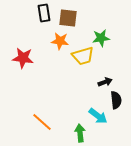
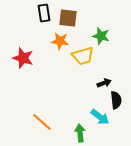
green star: moved 2 px up; rotated 24 degrees clockwise
red star: rotated 10 degrees clockwise
black arrow: moved 1 px left, 1 px down
cyan arrow: moved 2 px right, 1 px down
